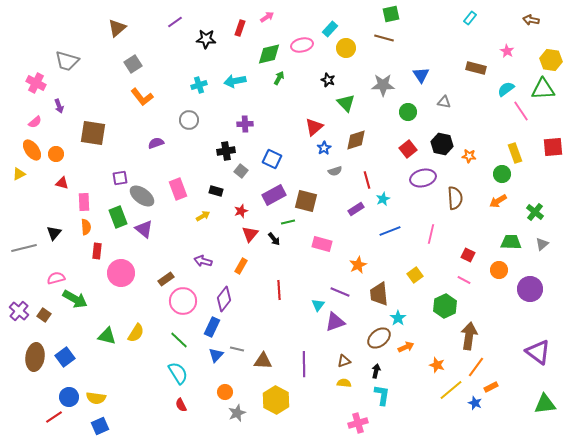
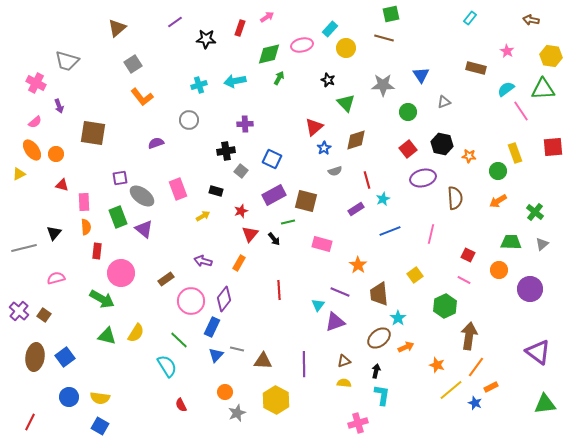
yellow hexagon at (551, 60): moved 4 px up
gray triangle at (444, 102): rotated 32 degrees counterclockwise
green circle at (502, 174): moved 4 px left, 3 px up
red triangle at (62, 183): moved 2 px down
orange star at (358, 265): rotated 12 degrees counterclockwise
orange rectangle at (241, 266): moved 2 px left, 3 px up
green arrow at (75, 299): moved 27 px right
pink circle at (183, 301): moved 8 px right
cyan semicircle at (178, 373): moved 11 px left, 7 px up
yellow semicircle at (96, 398): moved 4 px right
red line at (54, 417): moved 24 px left, 5 px down; rotated 30 degrees counterclockwise
blue square at (100, 426): rotated 36 degrees counterclockwise
